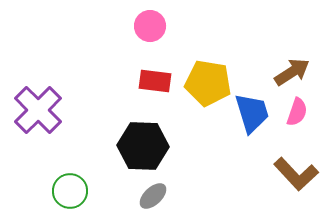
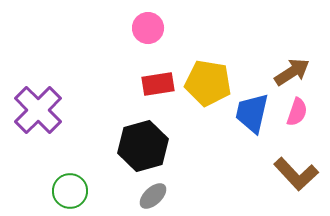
pink circle: moved 2 px left, 2 px down
red rectangle: moved 3 px right, 3 px down; rotated 16 degrees counterclockwise
blue trapezoid: rotated 150 degrees counterclockwise
black hexagon: rotated 18 degrees counterclockwise
